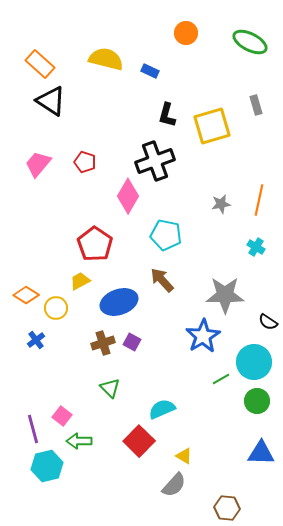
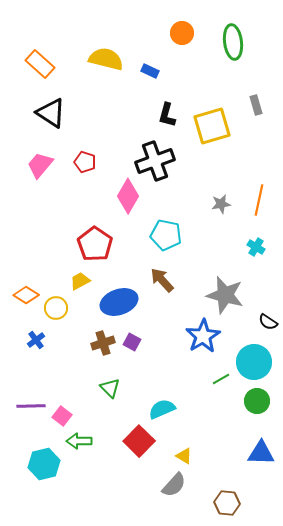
orange circle at (186, 33): moved 4 px left
green ellipse at (250, 42): moved 17 px left; rotated 56 degrees clockwise
black triangle at (51, 101): moved 12 px down
pink trapezoid at (38, 164): moved 2 px right, 1 px down
gray star at (225, 295): rotated 15 degrees clockwise
purple line at (33, 429): moved 2 px left, 23 px up; rotated 76 degrees counterclockwise
cyan hexagon at (47, 466): moved 3 px left, 2 px up
brown hexagon at (227, 508): moved 5 px up
